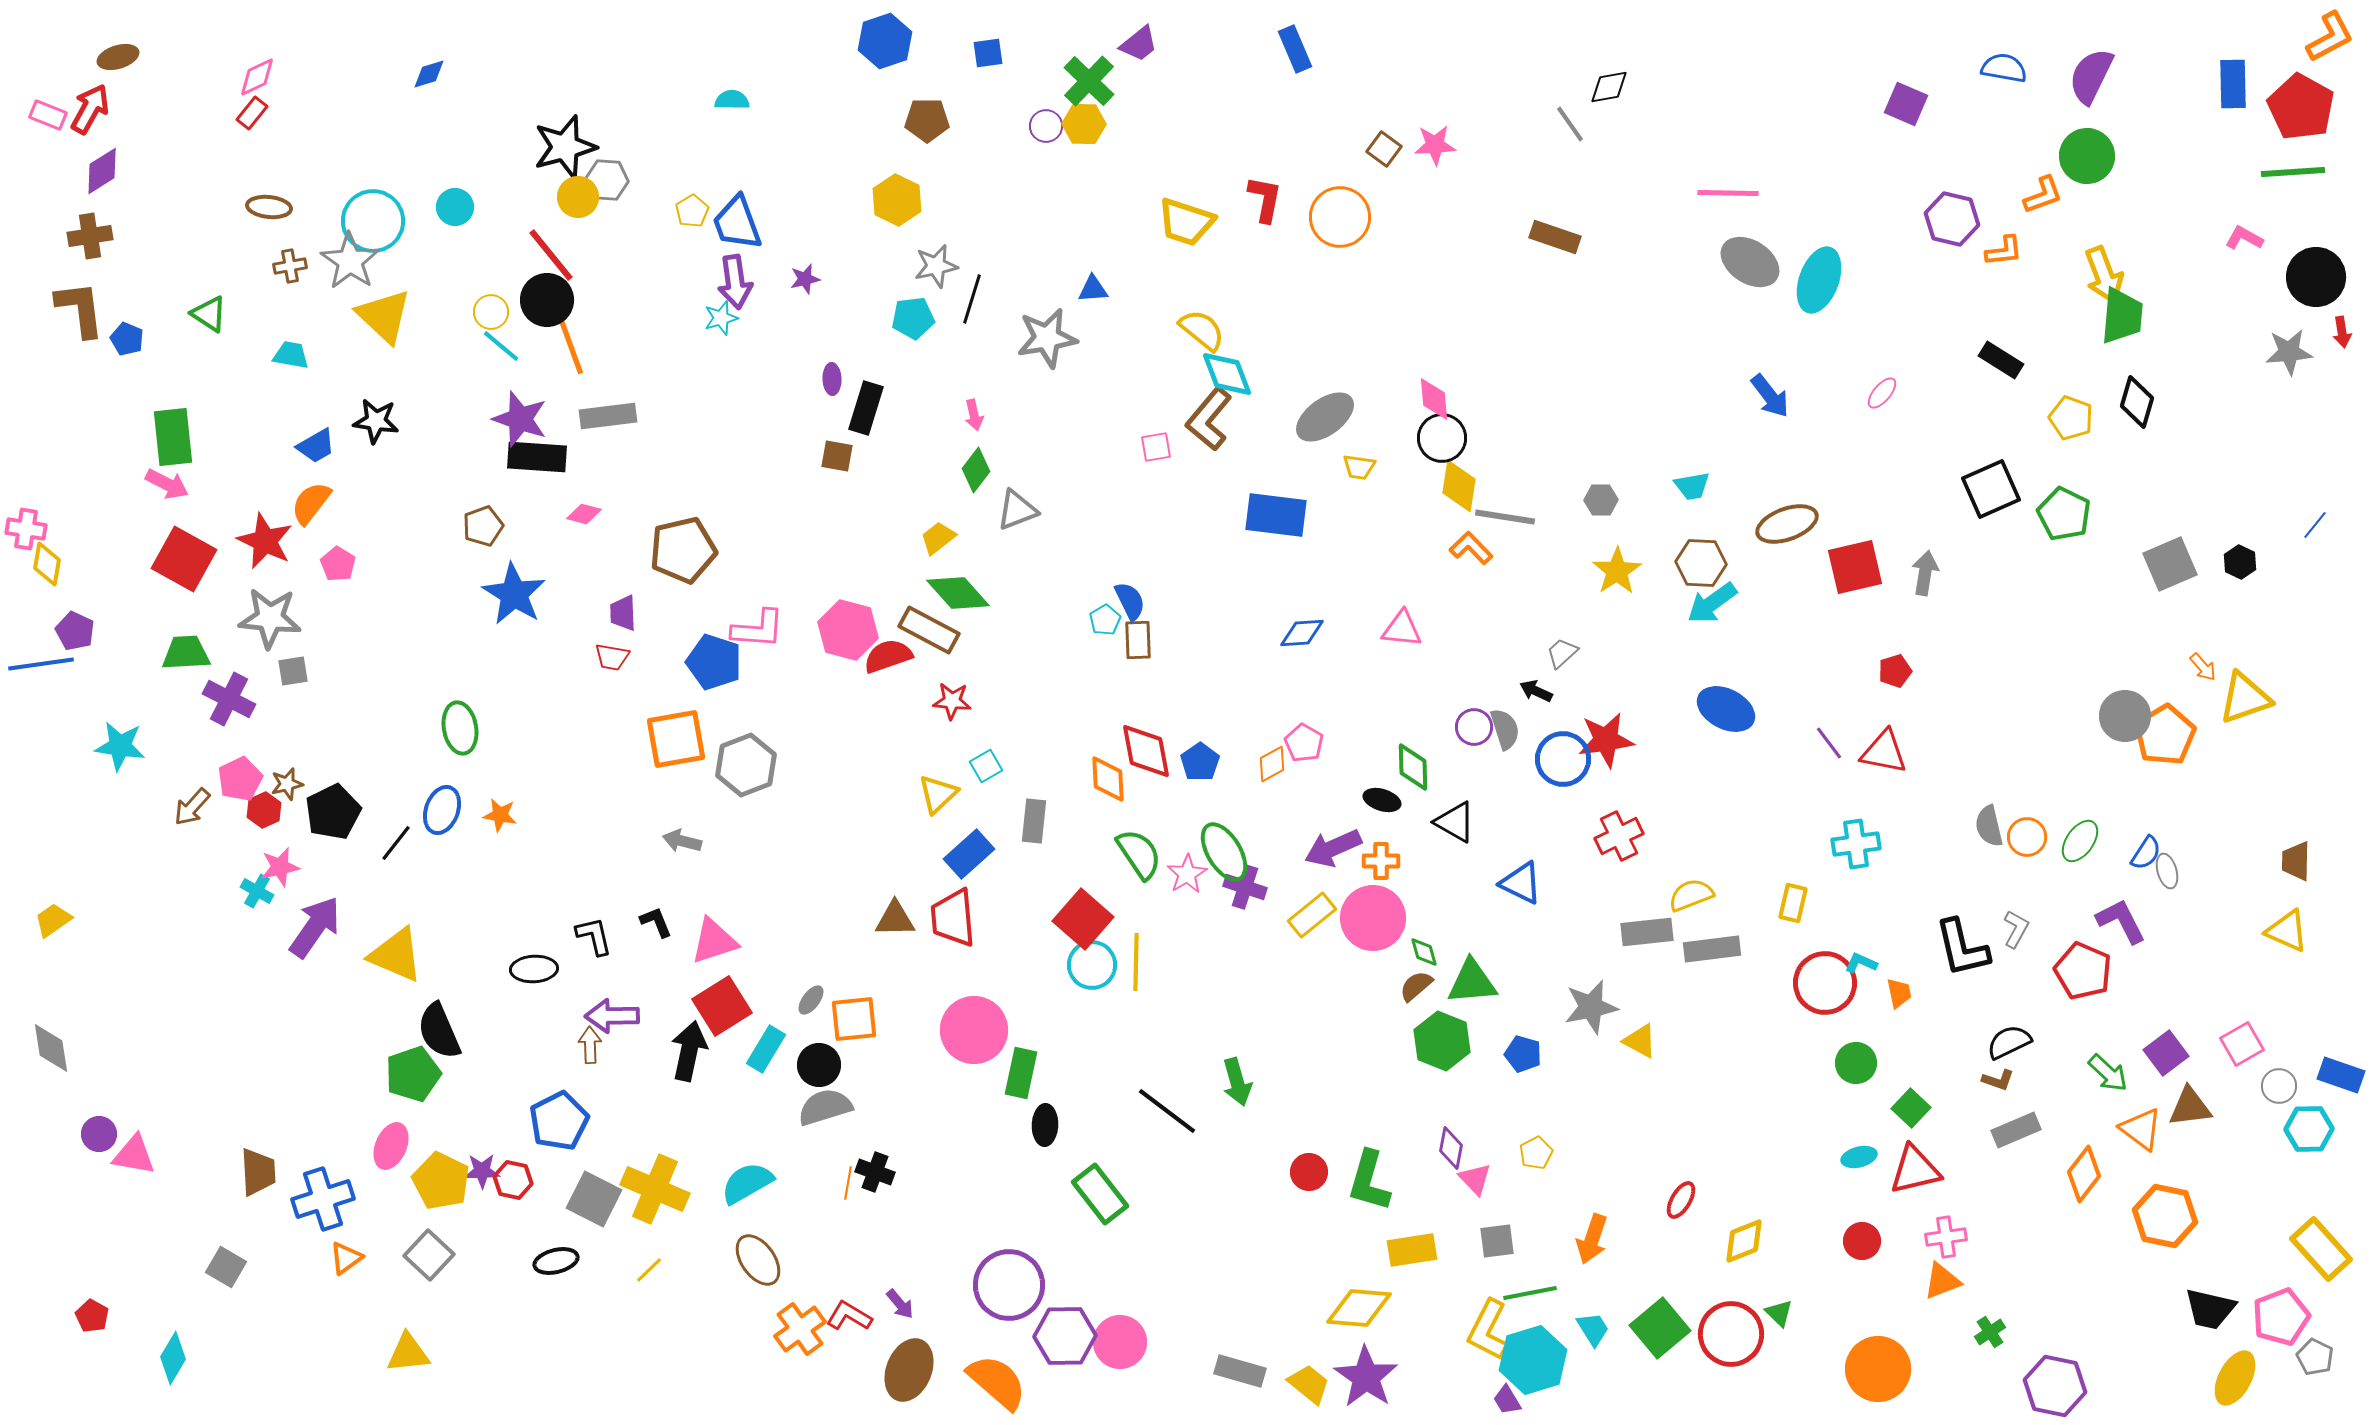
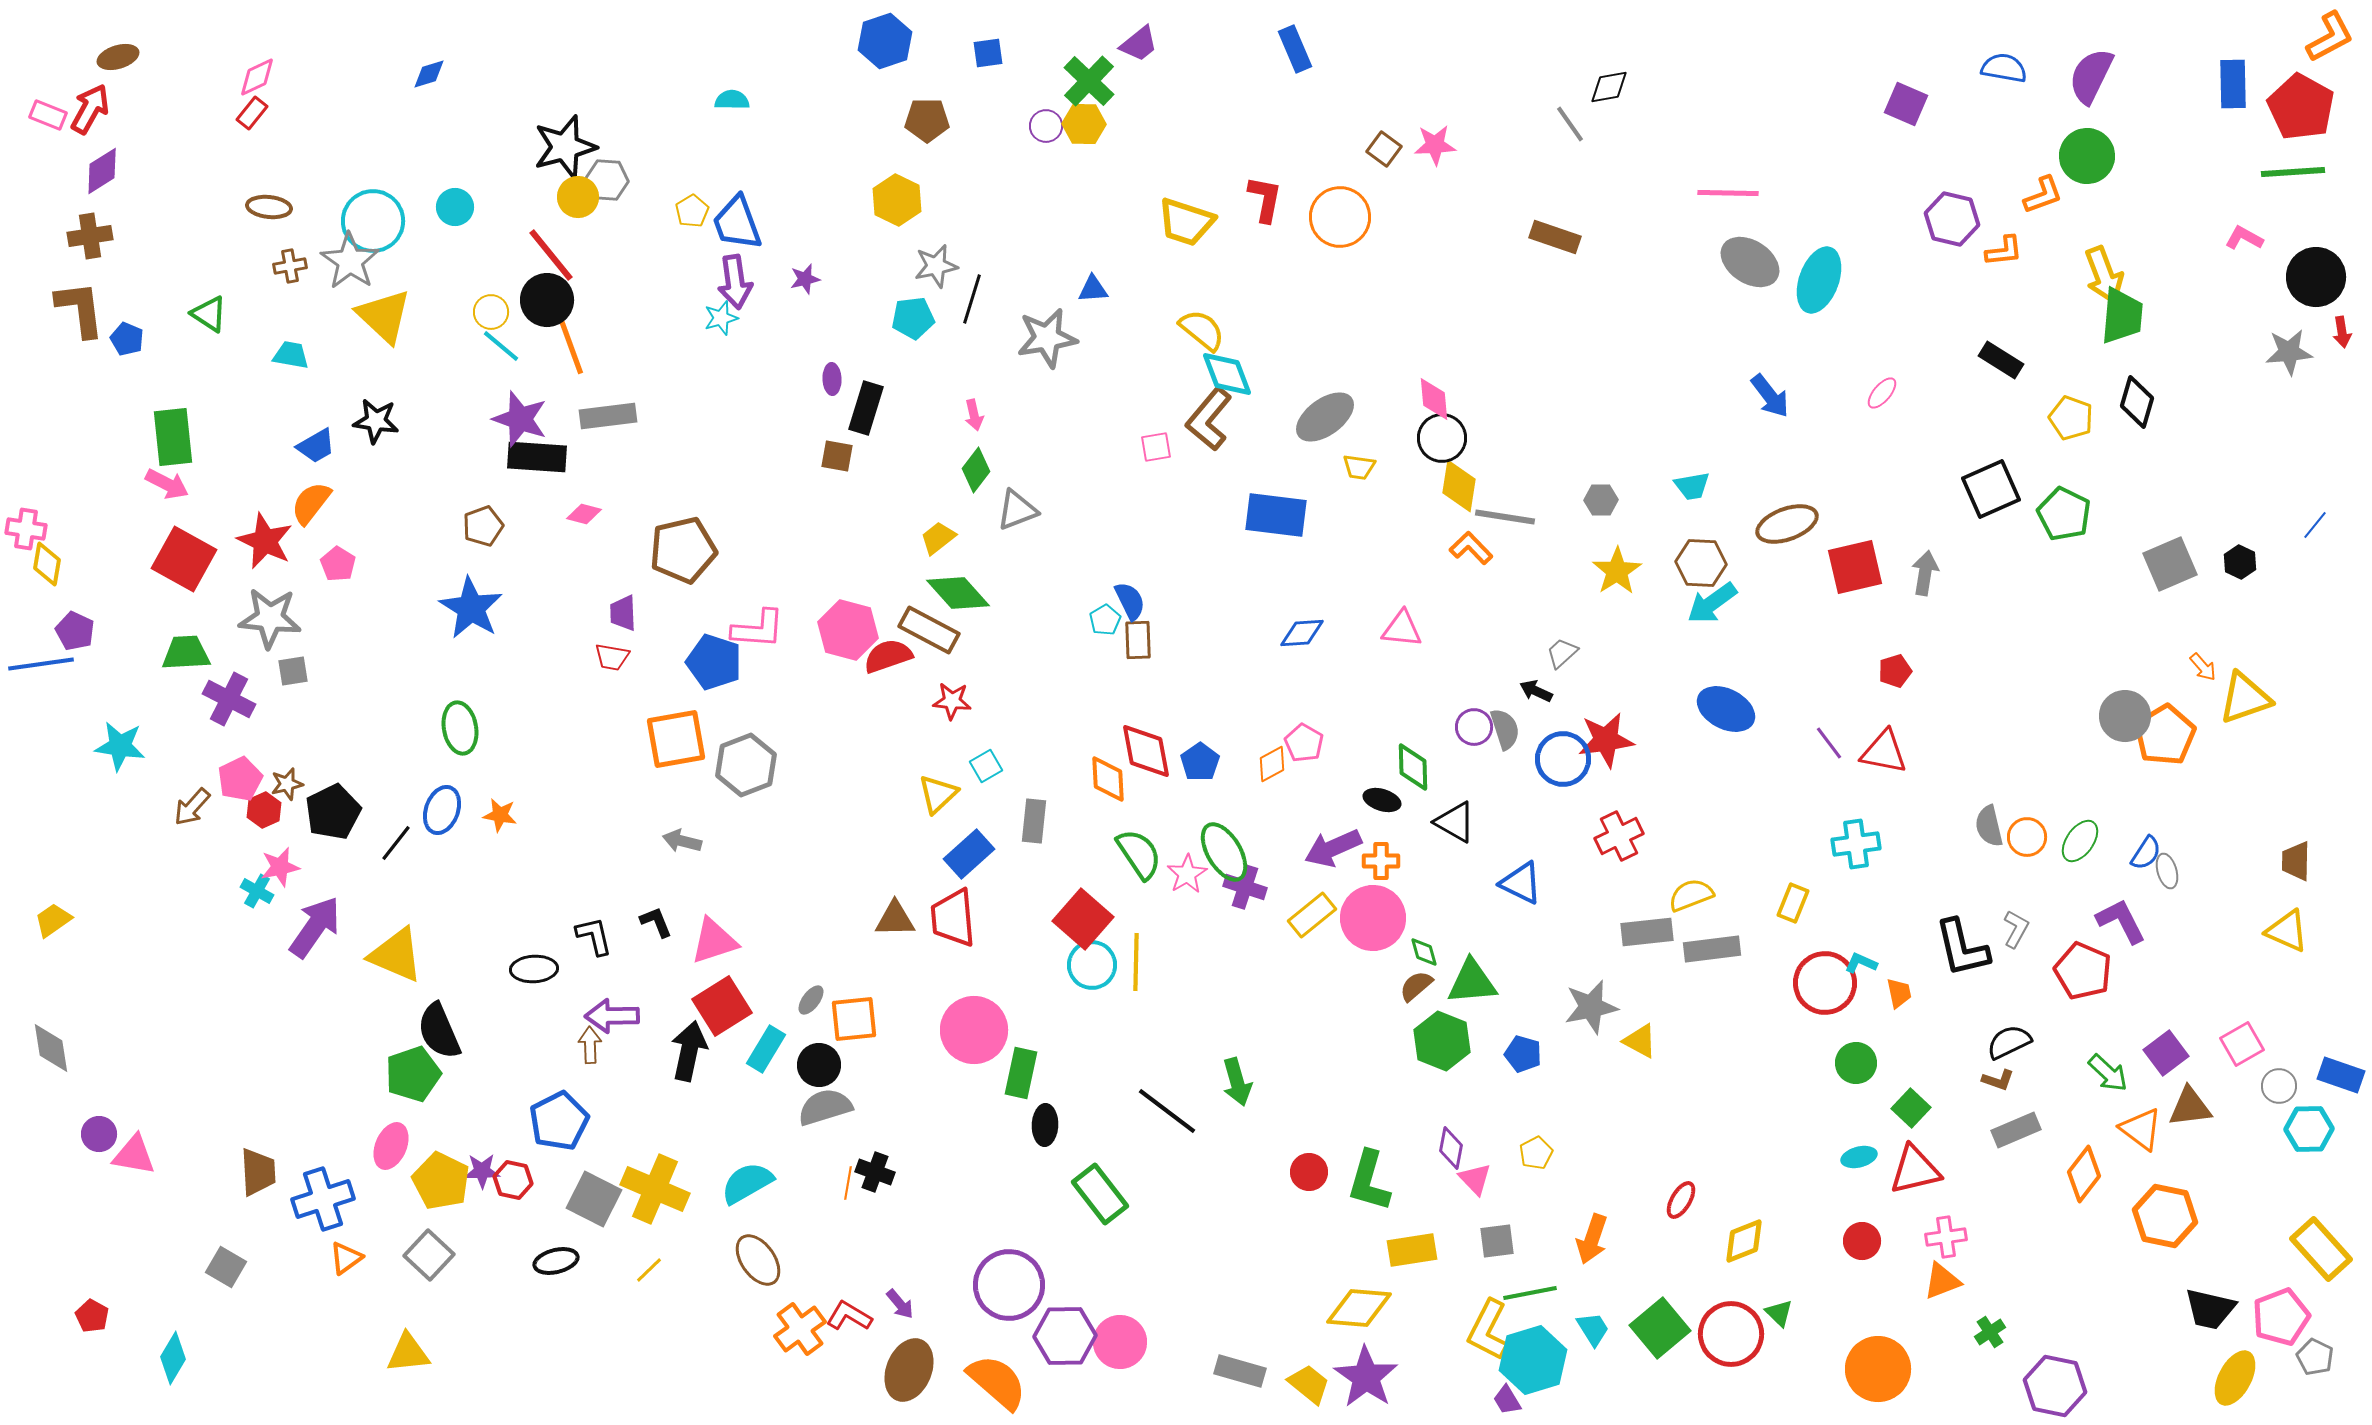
blue star at (514, 594): moved 43 px left, 14 px down
yellow rectangle at (1793, 903): rotated 9 degrees clockwise
